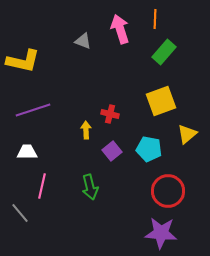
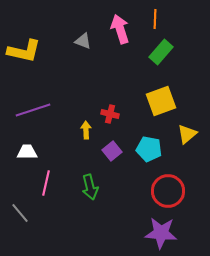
green rectangle: moved 3 px left
yellow L-shape: moved 1 px right, 10 px up
pink line: moved 4 px right, 3 px up
